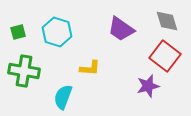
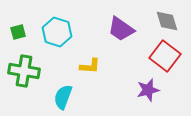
yellow L-shape: moved 2 px up
purple star: moved 4 px down
